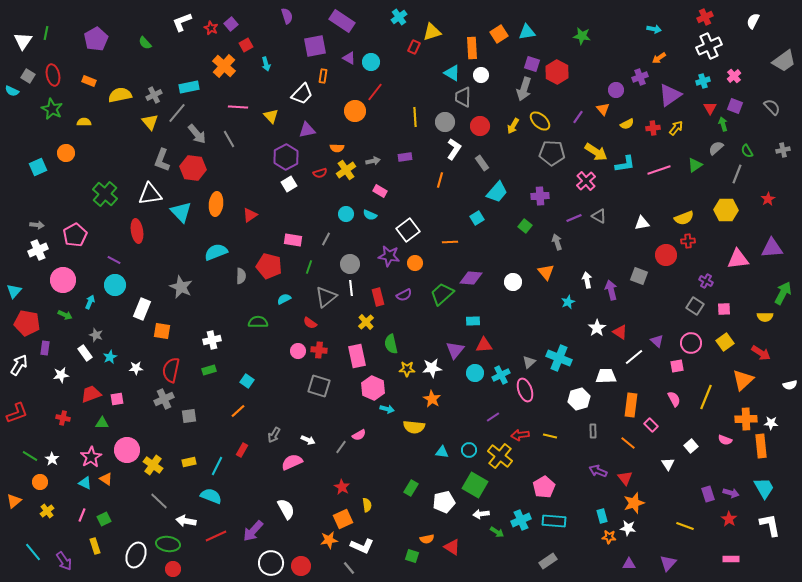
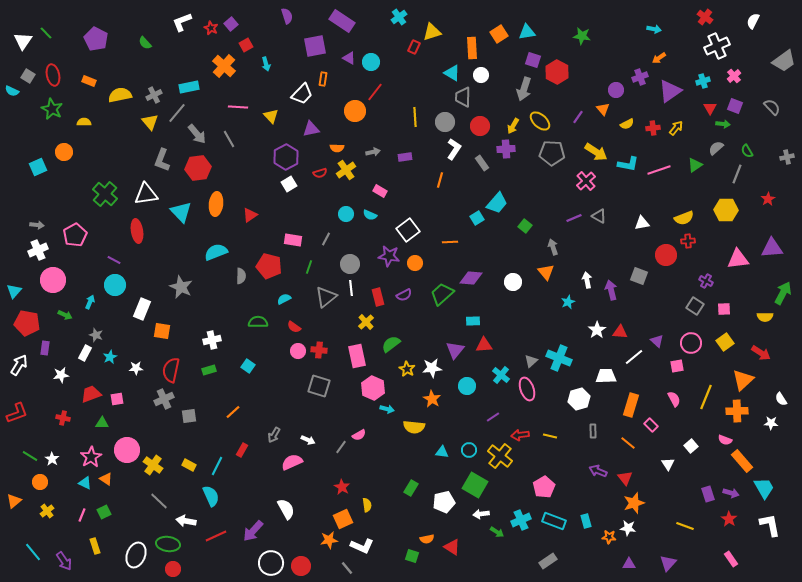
red cross at (705, 17): rotated 28 degrees counterclockwise
green line at (46, 33): rotated 56 degrees counterclockwise
purple pentagon at (96, 39): rotated 15 degrees counterclockwise
white cross at (709, 46): moved 8 px right
purple square at (532, 64): moved 1 px right, 4 px up
orange rectangle at (323, 76): moved 3 px down
purple triangle at (670, 95): moved 4 px up
green arrow at (723, 124): rotated 112 degrees clockwise
purple triangle at (307, 130): moved 4 px right, 1 px up
gray cross at (783, 150): moved 4 px right, 7 px down
orange circle at (66, 153): moved 2 px left, 1 px up
gray arrow at (373, 161): moved 9 px up
cyan L-shape at (625, 164): moved 3 px right; rotated 20 degrees clockwise
red hexagon at (193, 168): moved 5 px right; rotated 15 degrees counterclockwise
cyan trapezoid at (497, 192): moved 11 px down
white triangle at (150, 194): moved 4 px left
purple cross at (540, 196): moved 34 px left, 47 px up
gray arrow at (557, 242): moved 4 px left, 5 px down
pink circle at (63, 280): moved 10 px left
red semicircle at (310, 323): moved 16 px left, 4 px down
white star at (597, 328): moved 2 px down
red triangle at (620, 332): rotated 28 degrees counterclockwise
green semicircle at (391, 344): rotated 66 degrees clockwise
white rectangle at (85, 353): rotated 63 degrees clockwise
gray triangle at (529, 362): moved 2 px right, 1 px up
yellow star at (407, 369): rotated 28 degrees clockwise
cyan circle at (475, 373): moved 8 px left, 13 px down
cyan cross at (501, 375): rotated 24 degrees counterclockwise
cyan square at (247, 381): moved 1 px right, 15 px up
white semicircle at (790, 385): moved 9 px left, 14 px down; rotated 72 degrees clockwise
pink ellipse at (525, 390): moved 2 px right, 1 px up
orange rectangle at (631, 405): rotated 10 degrees clockwise
orange line at (238, 411): moved 5 px left, 1 px down
orange cross at (746, 419): moved 9 px left, 8 px up
orange rectangle at (761, 446): moved 19 px left, 15 px down; rotated 35 degrees counterclockwise
yellow rectangle at (189, 462): moved 3 px down; rotated 40 degrees clockwise
cyan semicircle at (211, 496): rotated 45 degrees clockwise
cyan rectangle at (602, 516): moved 16 px left, 5 px down
green square at (104, 519): moved 7 px up
cyan rectangle at (554, 521): rotated 15 degrees clockwise
pink rectangle at (731, 559): rotated 56 degrees clockwise
gray line at (349, 568): moved 2 px left
